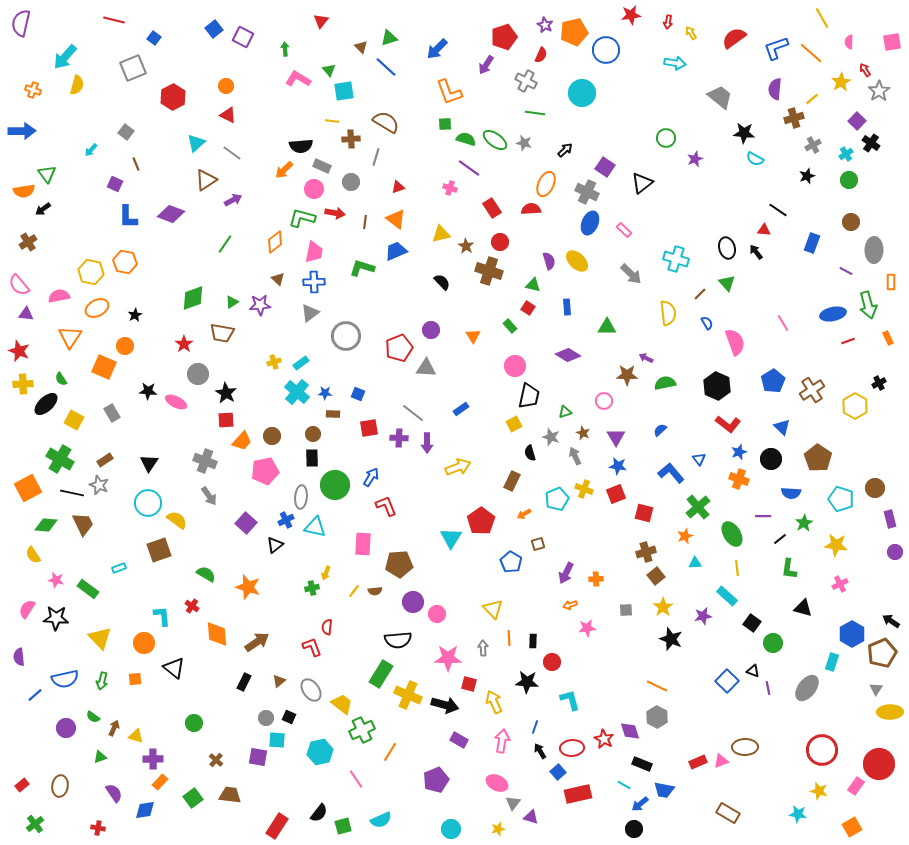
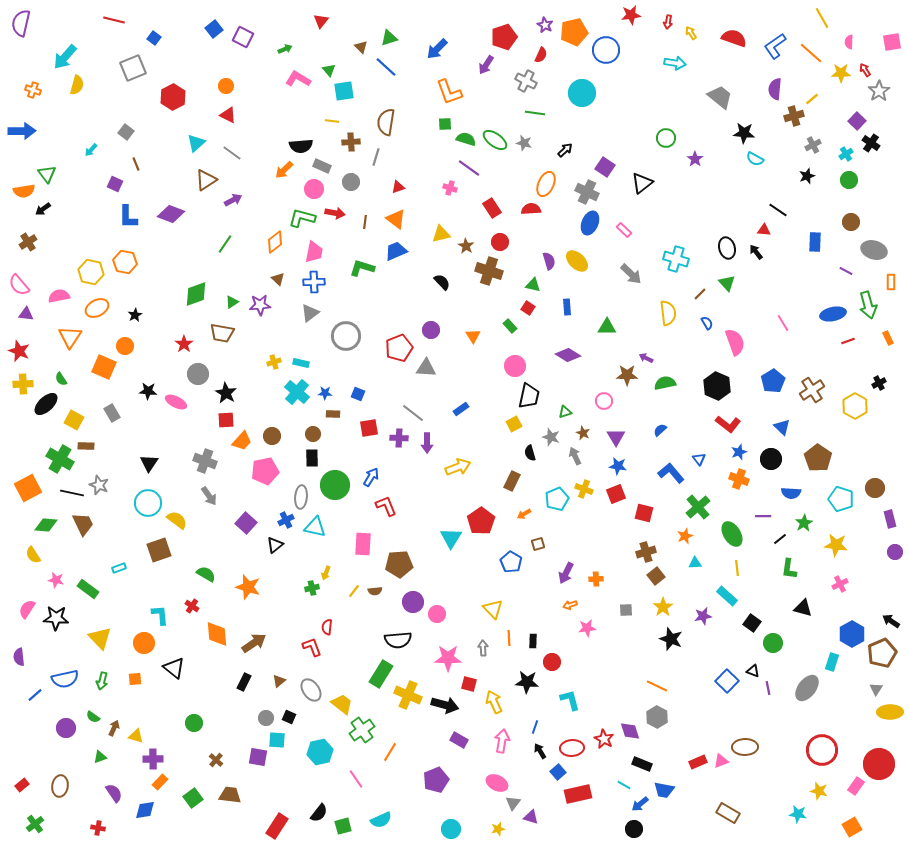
red semicircle at (734, 38): rotated 55 degrees clockwise
blue L-shape at (776, 48): moved 1 px left, 2 px up; rotated 16 degrees counterclockwise
green arrow at (285, 49): rotated 72 degrees clockwise
yellow star at (841, 82): moved 9 px up; rotated 30 degrees clockwise
brown cross at (794, 118): moved 2 px up
brown semicircle at (386, 122): rotated 112 degrees counterclockwise
brown cross at (351, 139): moved 3 px down
purple star at (695, 159): rotated 14 degrees counterclockwise
blue rectangle at (812, 243): moved 3 px right, 1 px up; rotated 18 degrees counterclockwise
gray ellipse at (874, 250): rotated 75 degrees counterclockwise
green diamond at (193, 298): moved 3 px right, 4 px up
cyan rectangle at (301, 363): rotated 49 degrees clockwise
brown rectangle at (105, 460): moved 19 px left, 14 px up; rotated 35 degrees clockwise
cyan L-shape at (162, 616): moved 2 px left, 1 px up
brown arrow at (257, 642): moved 3 px left, 1 px down
green cross at (362, 730): rotated 10 degrees counterclockwise
